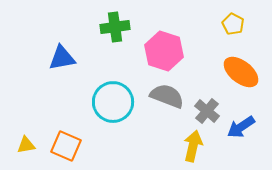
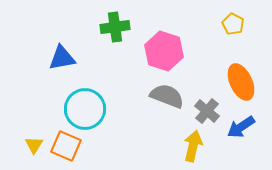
orange ellipse: moved 10 px down; rotated 27 degrees clockwise
cyan circle: moved 28 px left, 7 px down
yellow triangle: moved 8 px right; rotated 48 degrees counterclockwise
